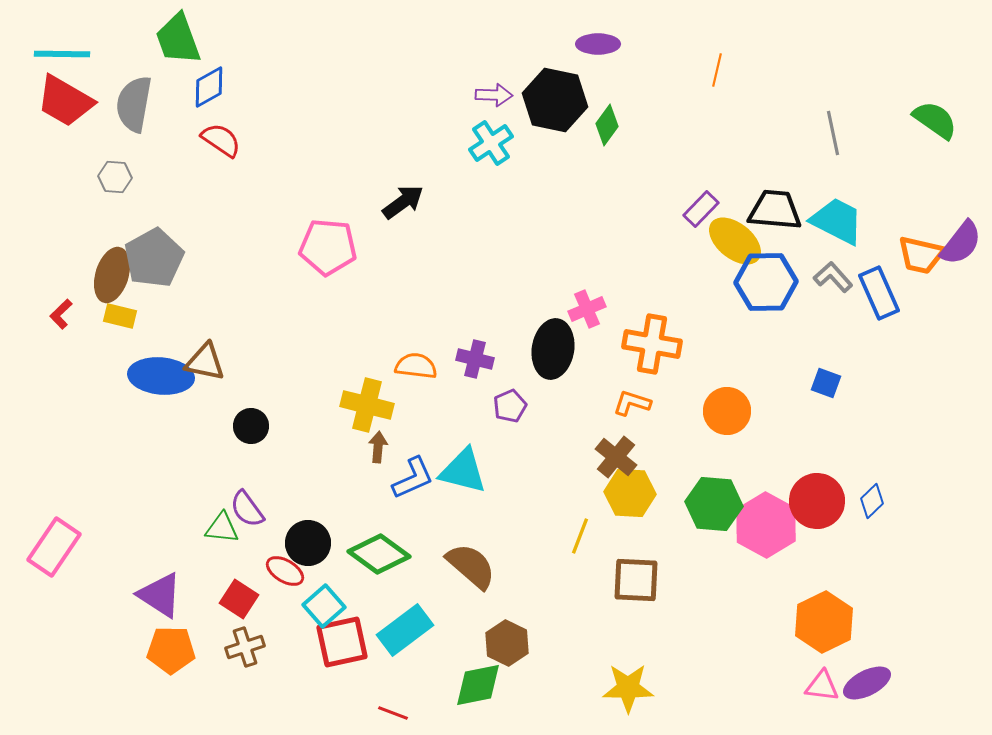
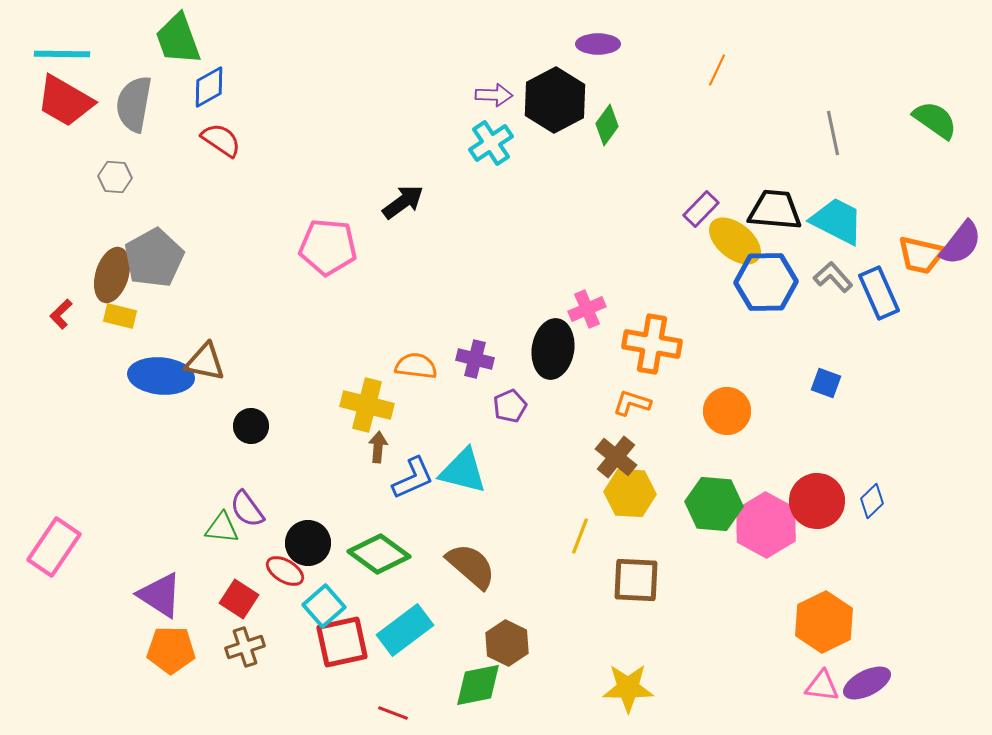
orange line at (717, 70): rotated 12 degrees clockwise
black hexagon at (555, 100): rotated 20 degrees clockwise
